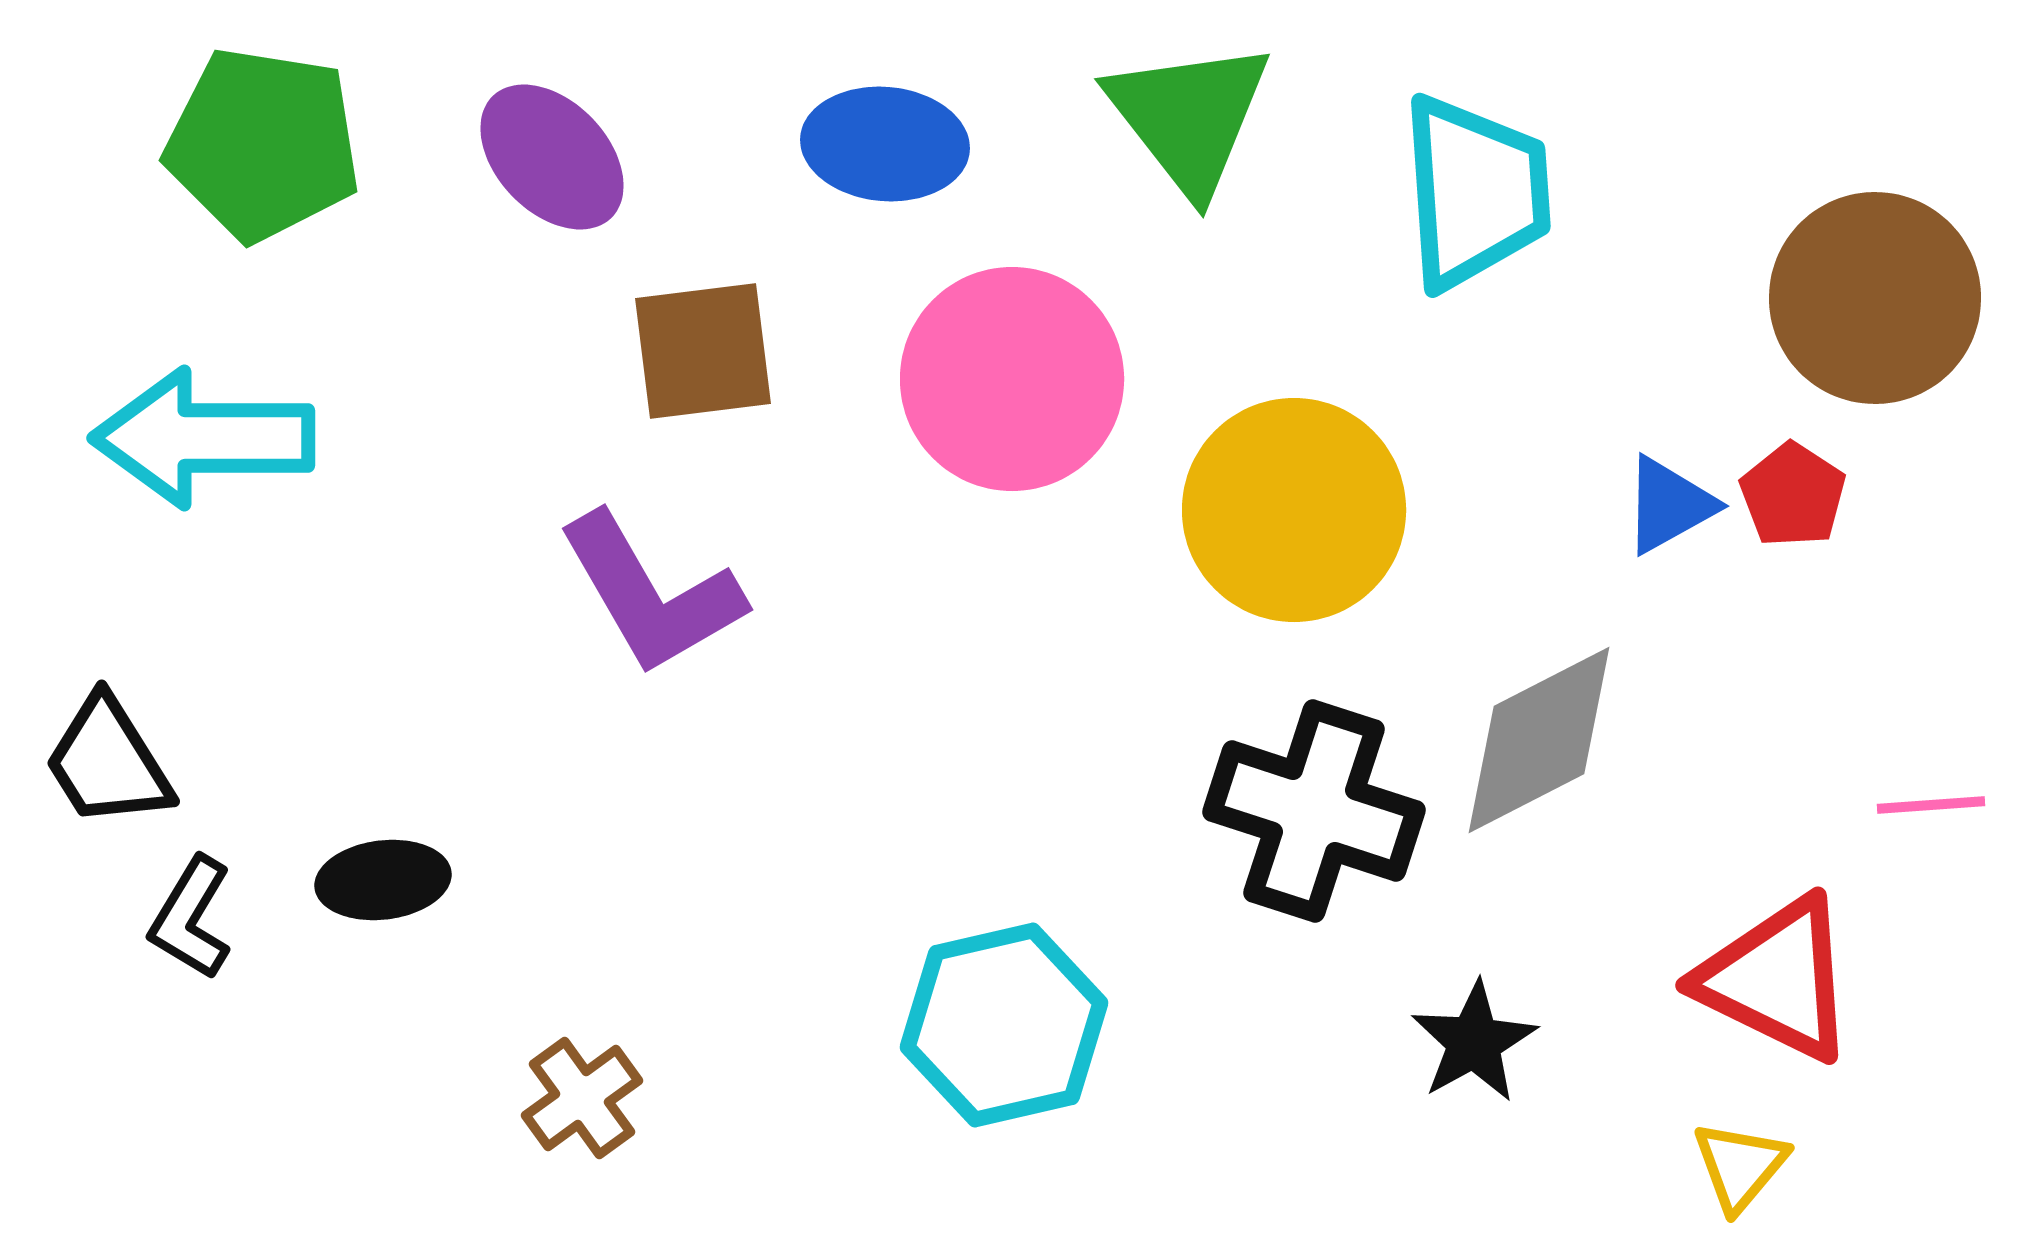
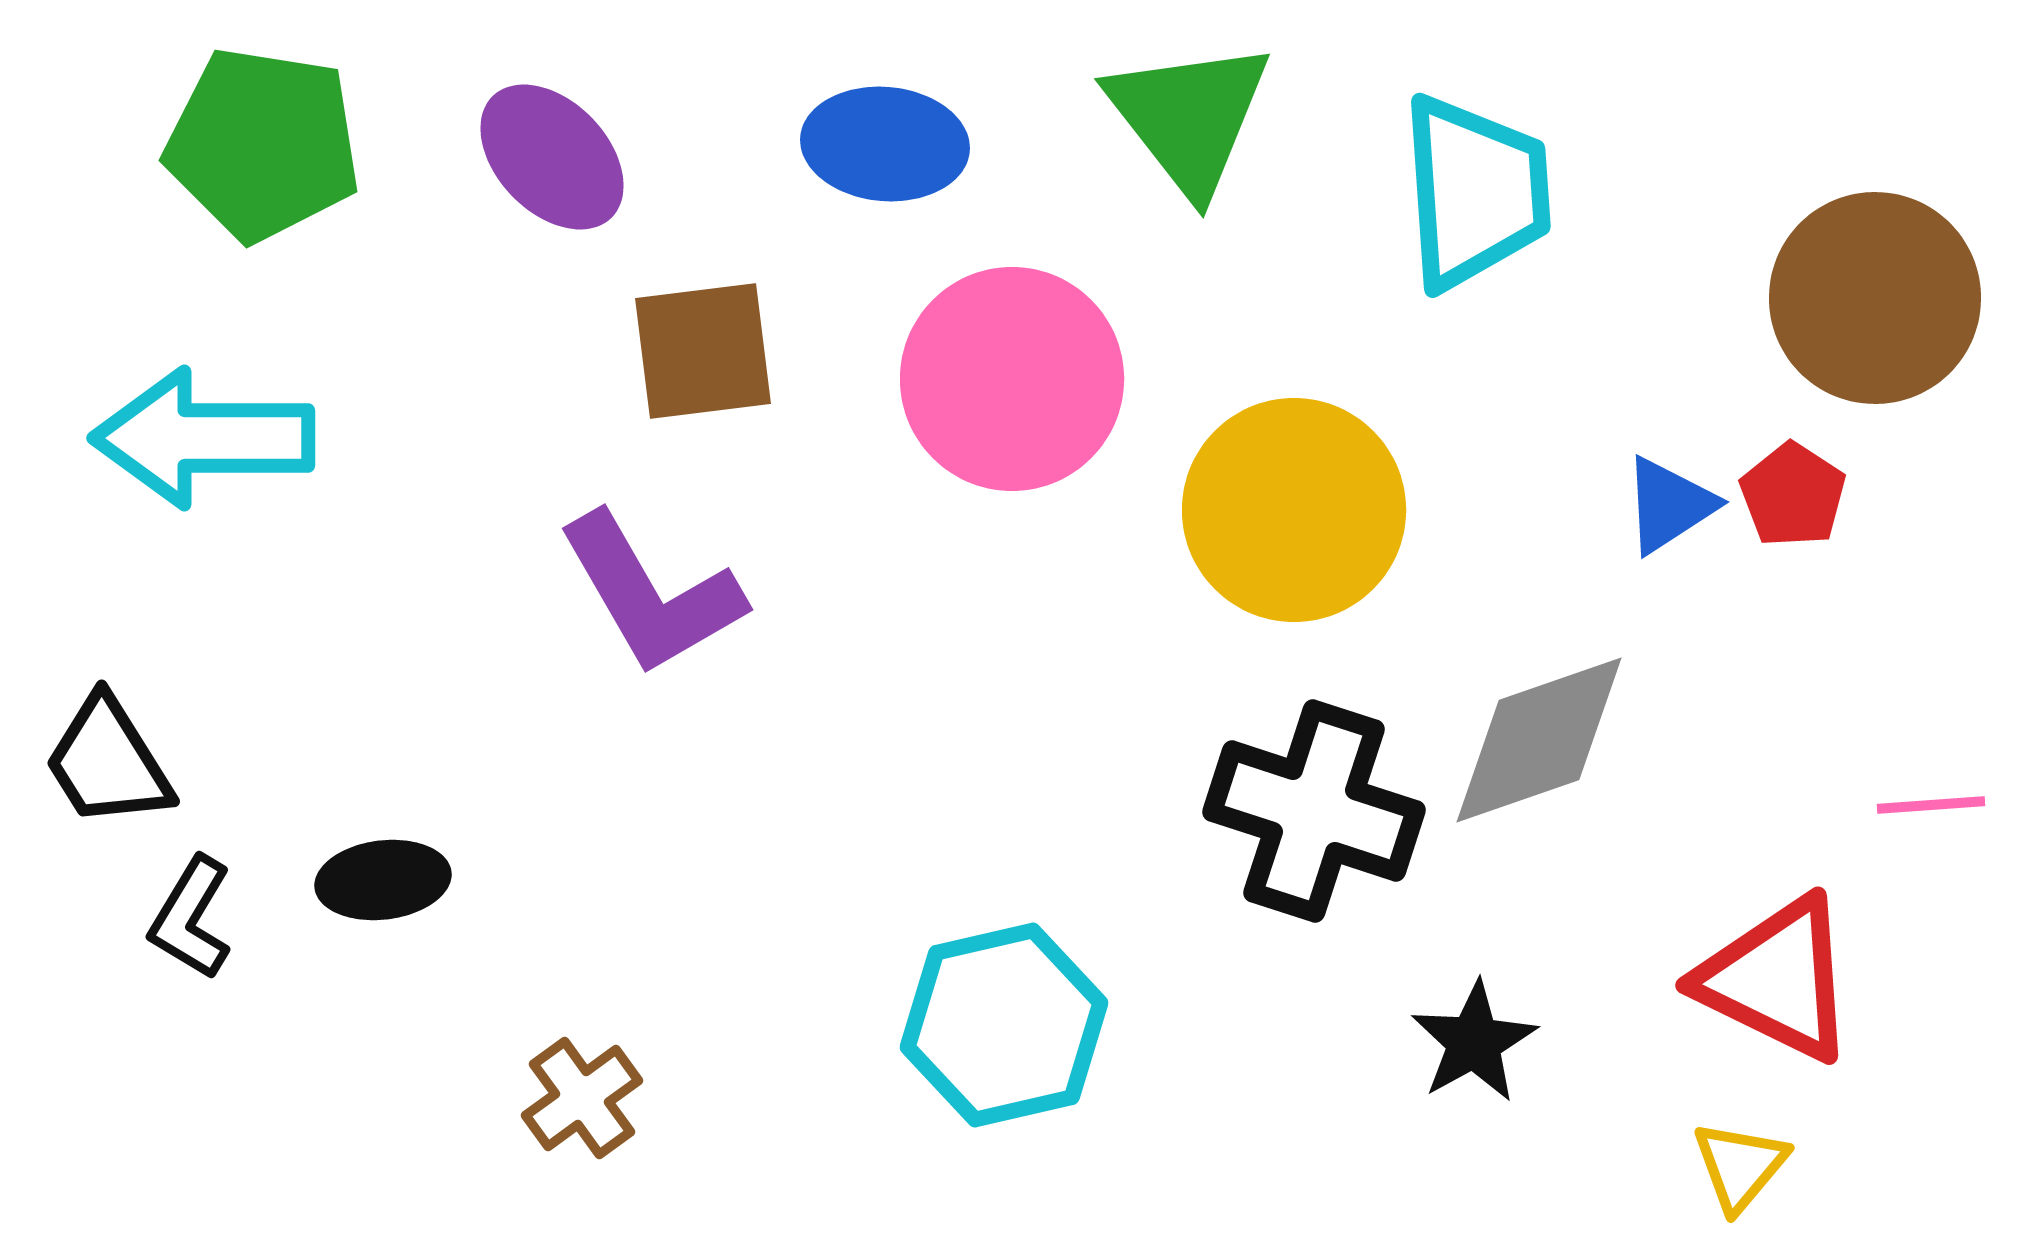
blue triangle: rotated 4 degrees counterclockwise
gray diamond: rotated 8 degrees clockwise
